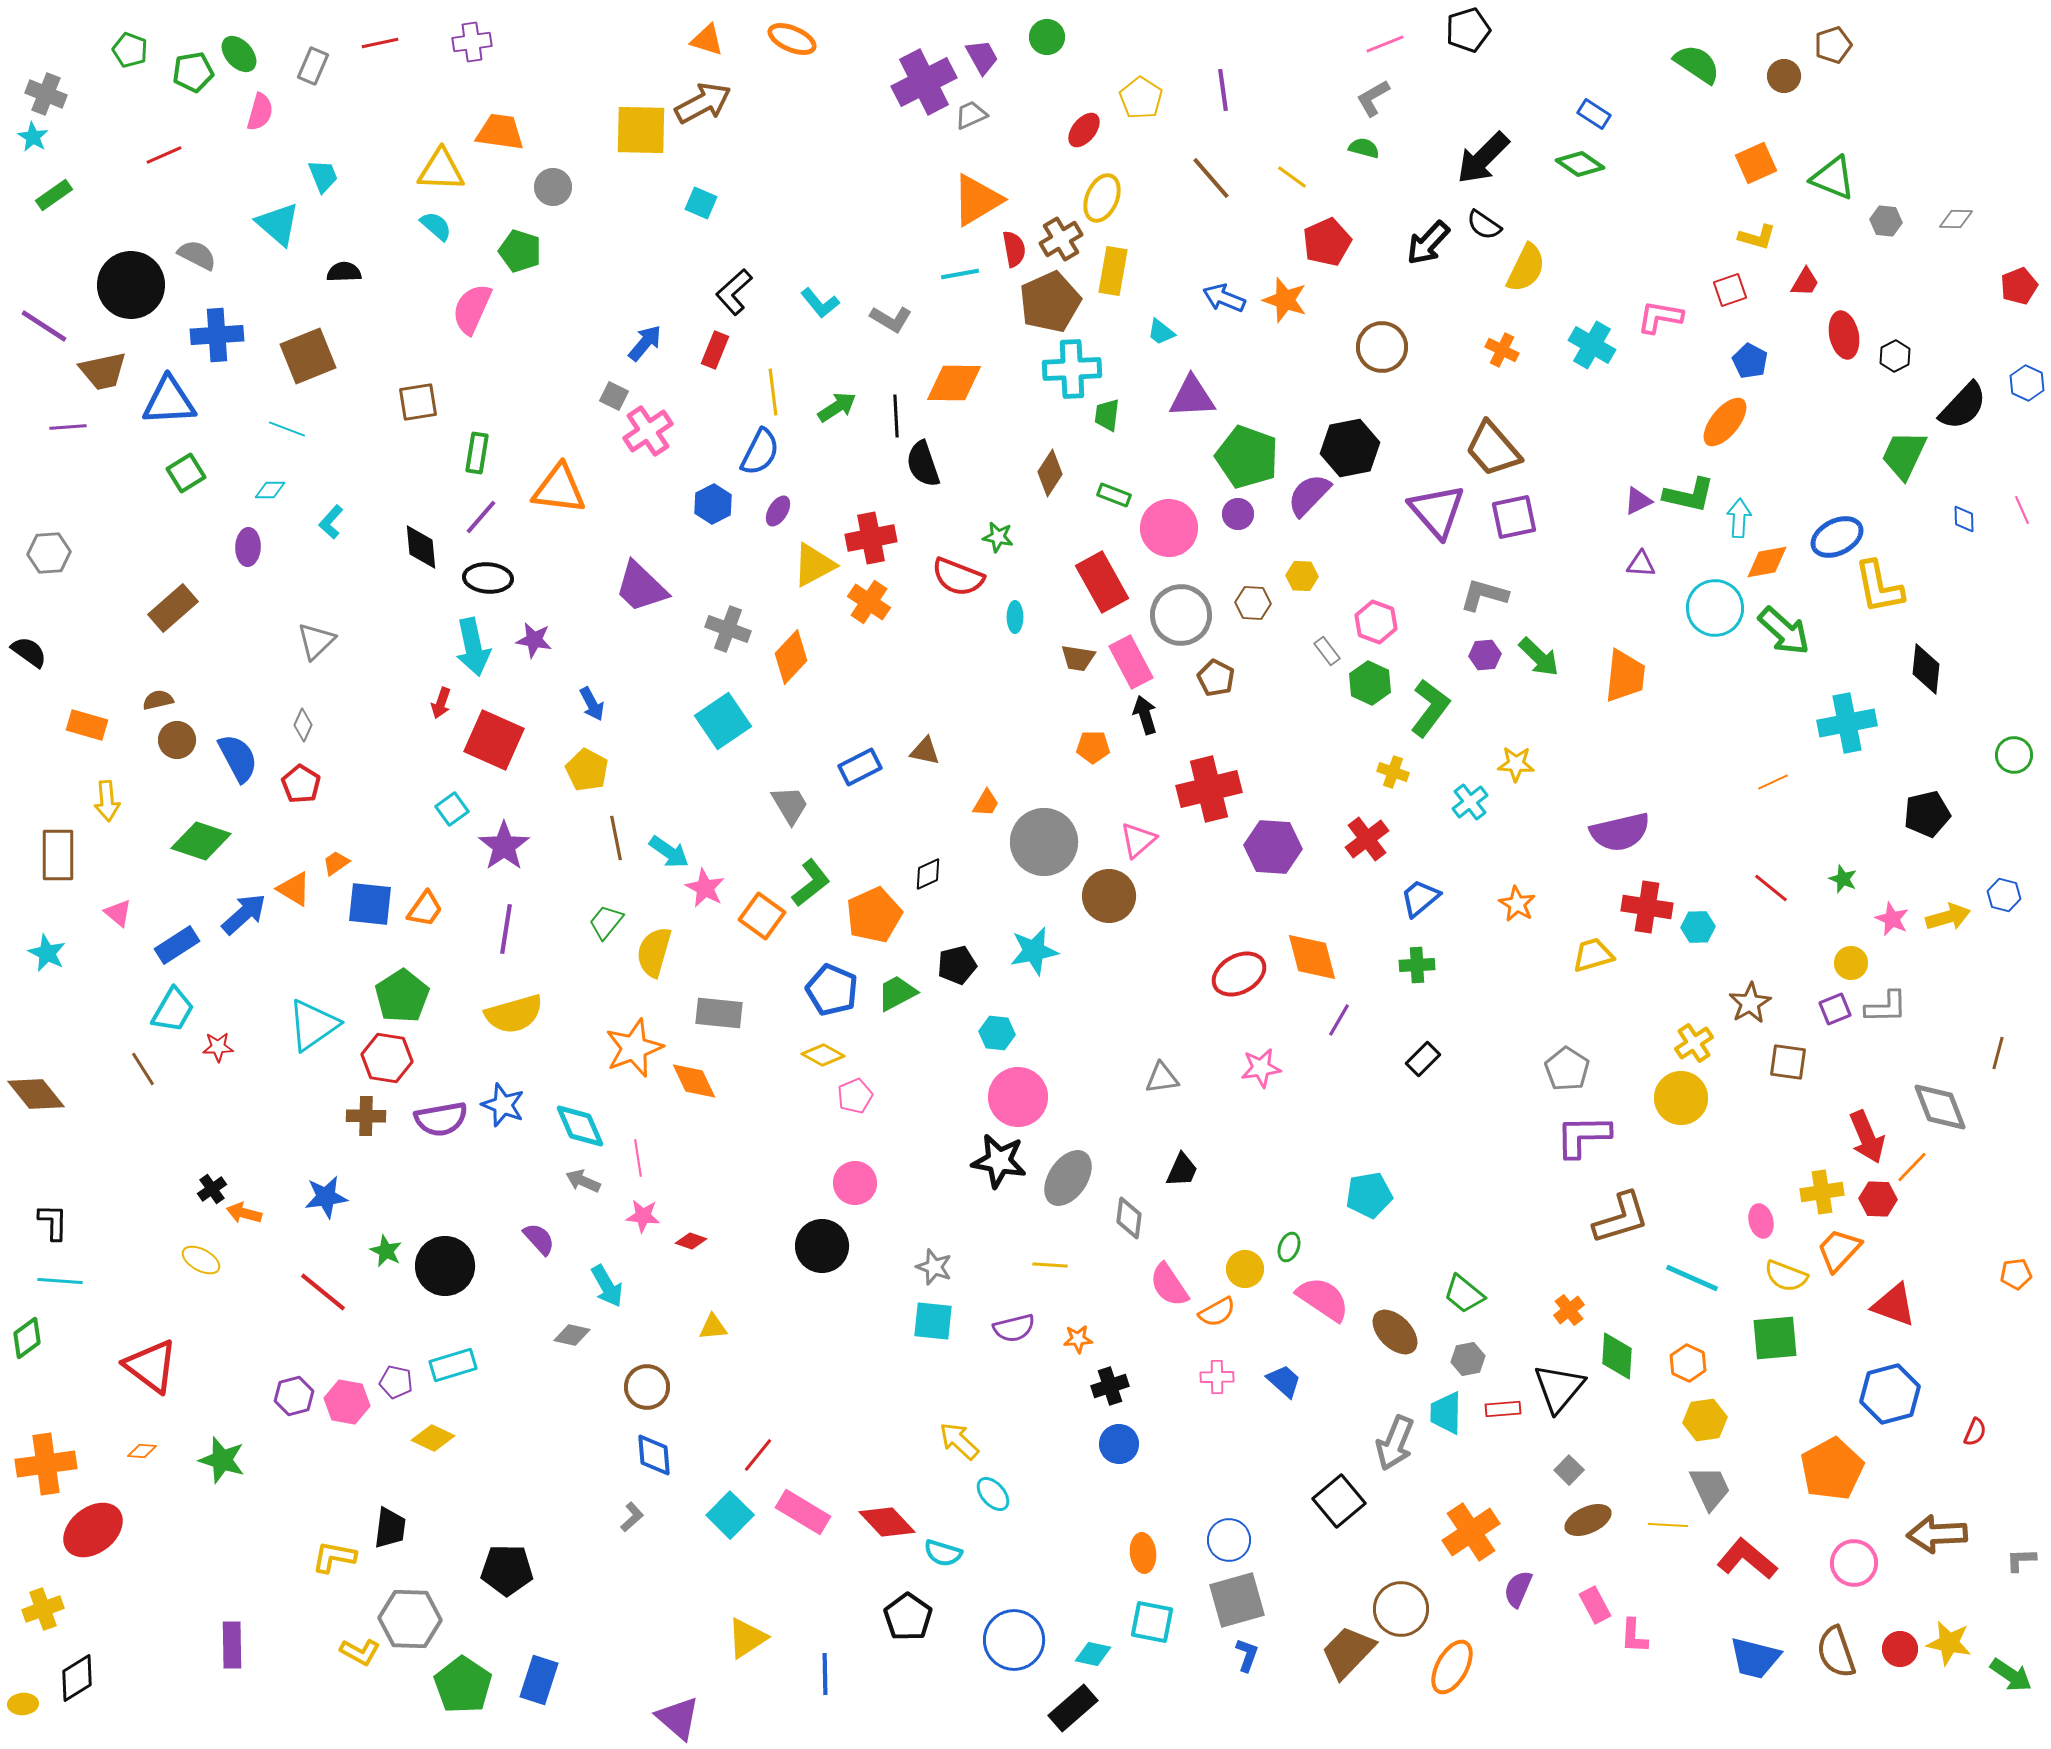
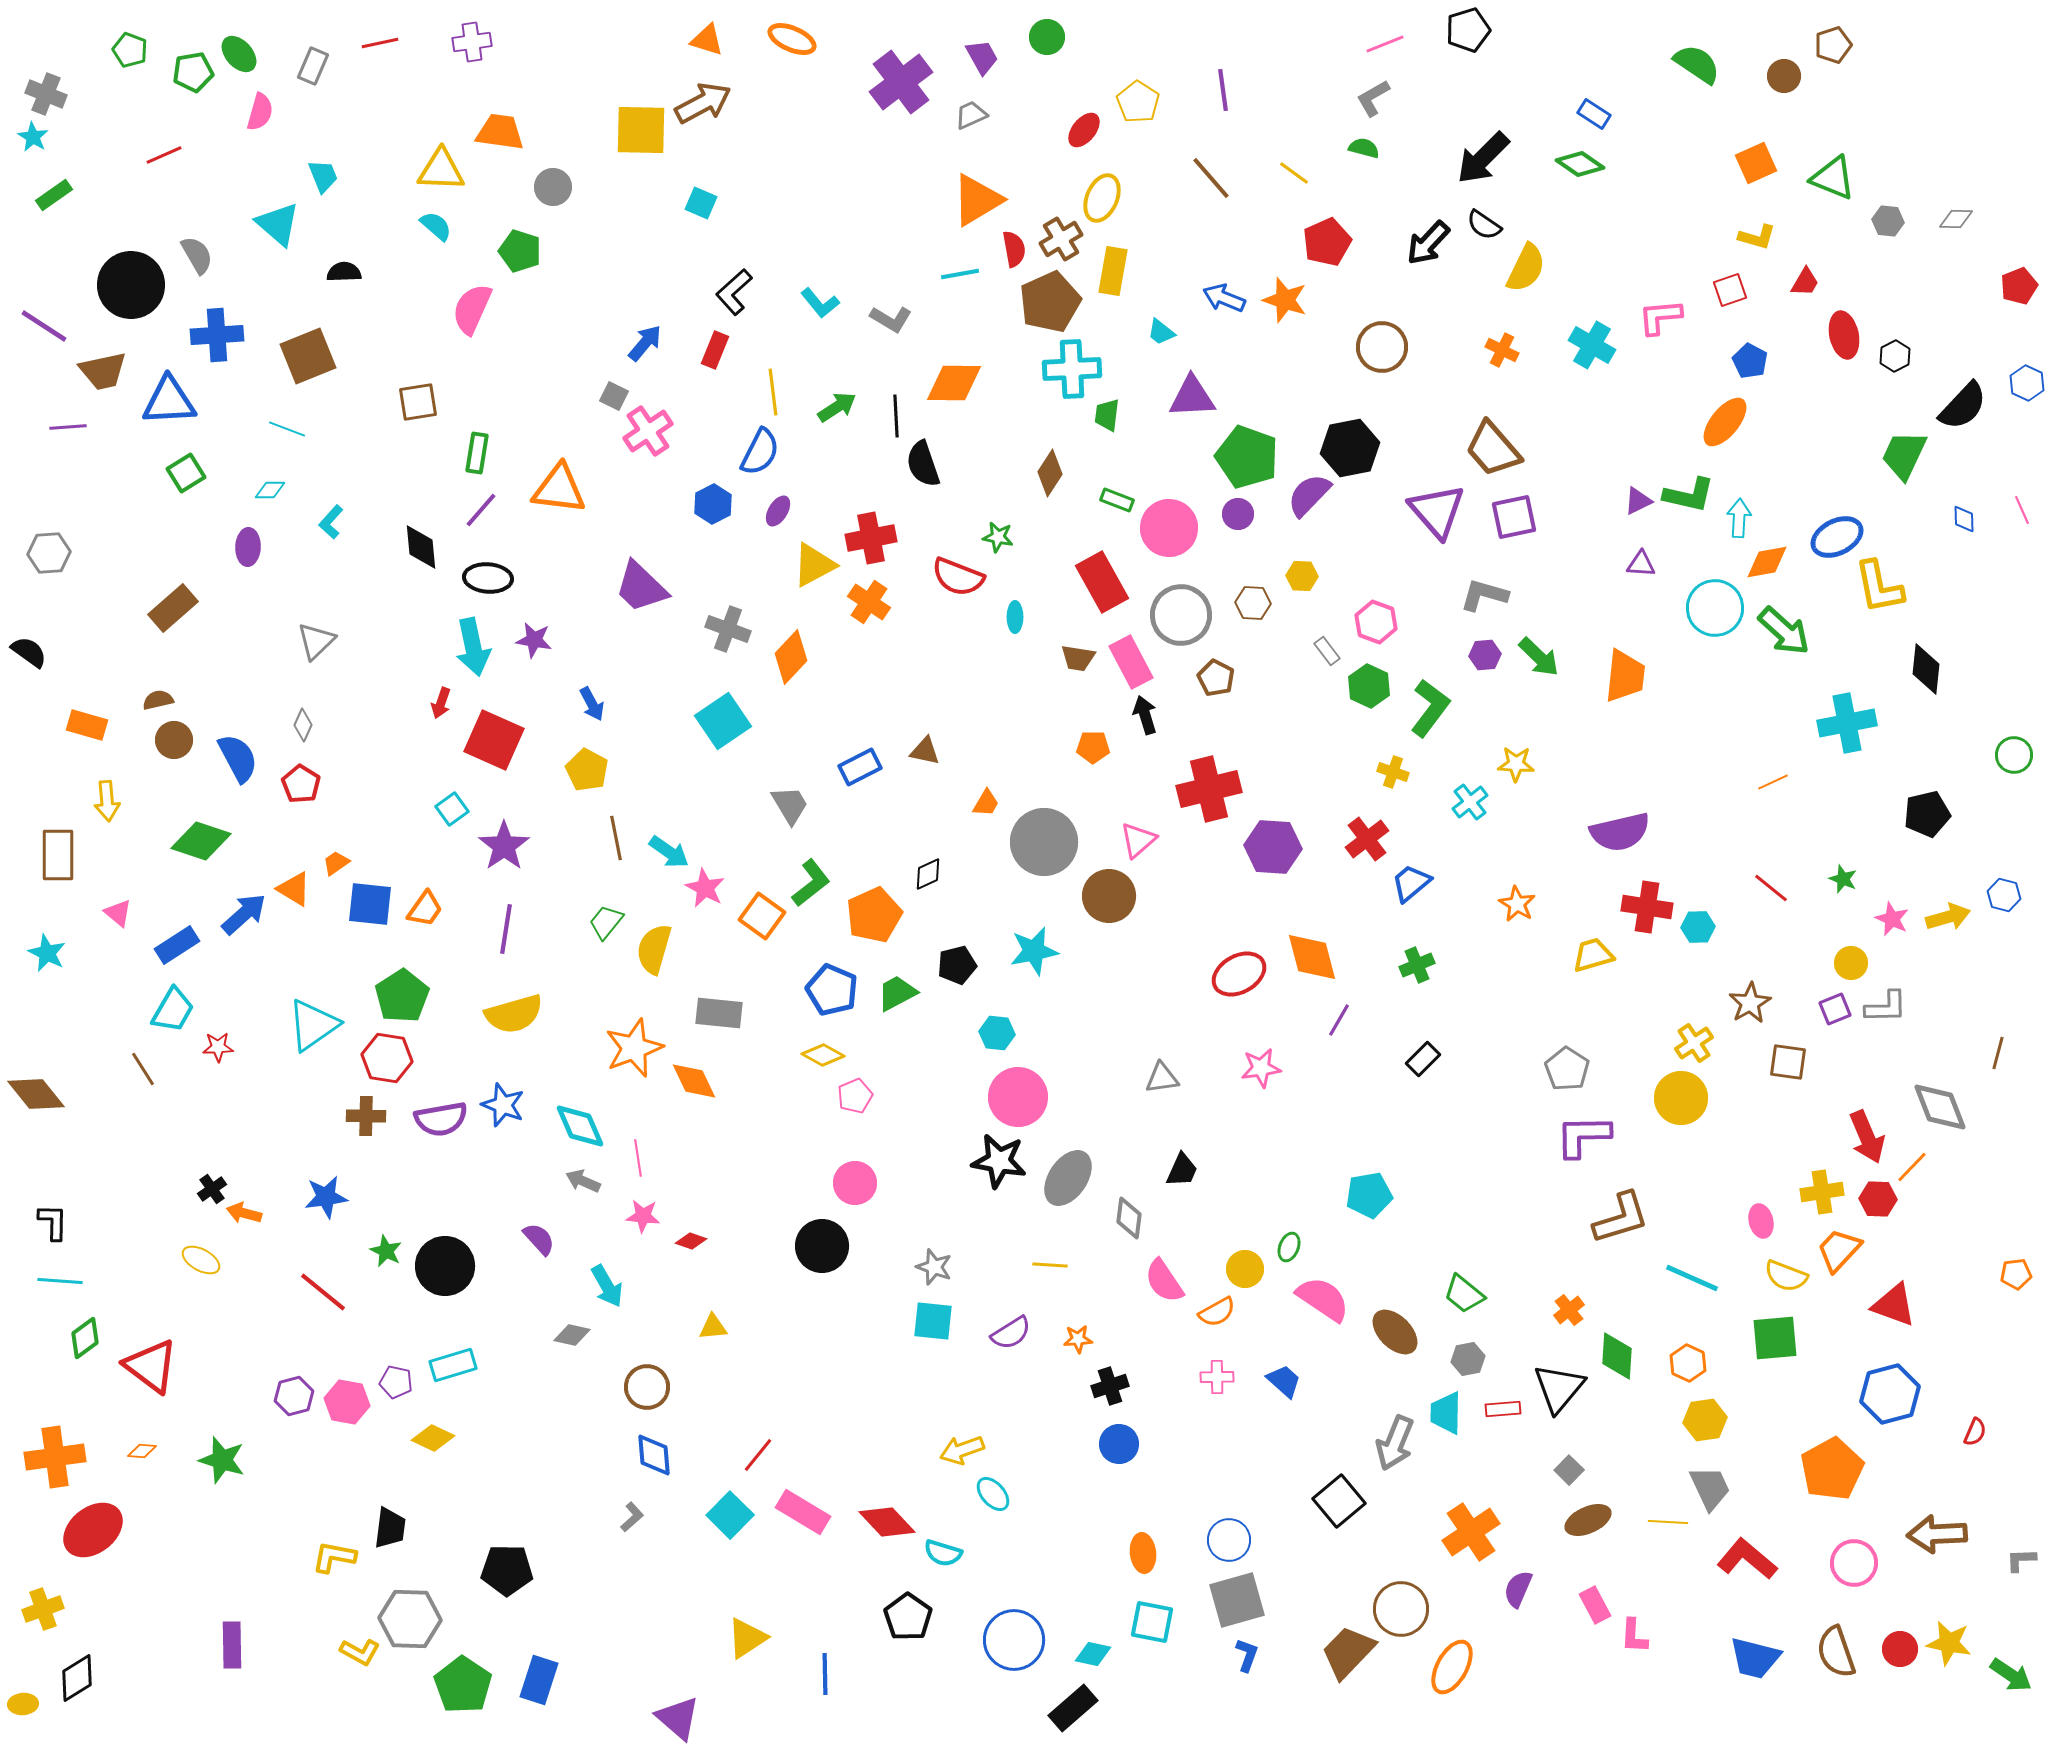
purple cross at (924, 82): moved 23 px left; rotated 10 degrees counterclockwise
yellow pentagon at (1141, 98): moved 3 px left, 4 px down
yellow line at (1292, 177): moved 2 px right, 4 px up
gray hexagon at (1886, 221): moved 2 px right
gray semicircle at (197, 255): rotated 33 degrees clockwise
pink L-shape at (1660, 317): rotated 15 degrees counterclockwise
green rectangle at (1114, 495): moved 3 px right, 5 px down
purple line at (481, 517): moved 7 px up
green hexagon at (1370, 683): moved 1 px left, 3 px down
brown circle at (177, 740): moved 3 px left
blue trapezoid at (1420, 898): moved 9 px left, 15 px up
yellow semicircle at (654, 952): moved 3 px up
green cross at (1417, 965): rotated 20 degrees counterclockwise
pink semicircle at (1169, 1285): moved 5 px left, 4 px up
purple semicircle at (1014, 1328): moved 3 px left, 5 px down; rotated 18 degrees counterclockwise
green diamond at (27, 1338): moved 58 px right
yellow arrow at (959, 1441): moved 3 px right, 9 px down; rotated 63 degrees counterclockwise
orange cross at (46, 1464): moved 9 px right, 7 px up
yellow line at (1668, 1525): moved 3 px up
